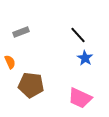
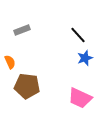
gray rectangle: moved 1 px right, 2 px up
blue star: rotated 21 degrees clockwise
brown pentagon: moved 4 px left, 1 px down
